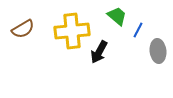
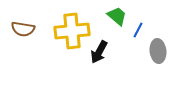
brown semicircle: rotated 40 degrees clockwise
